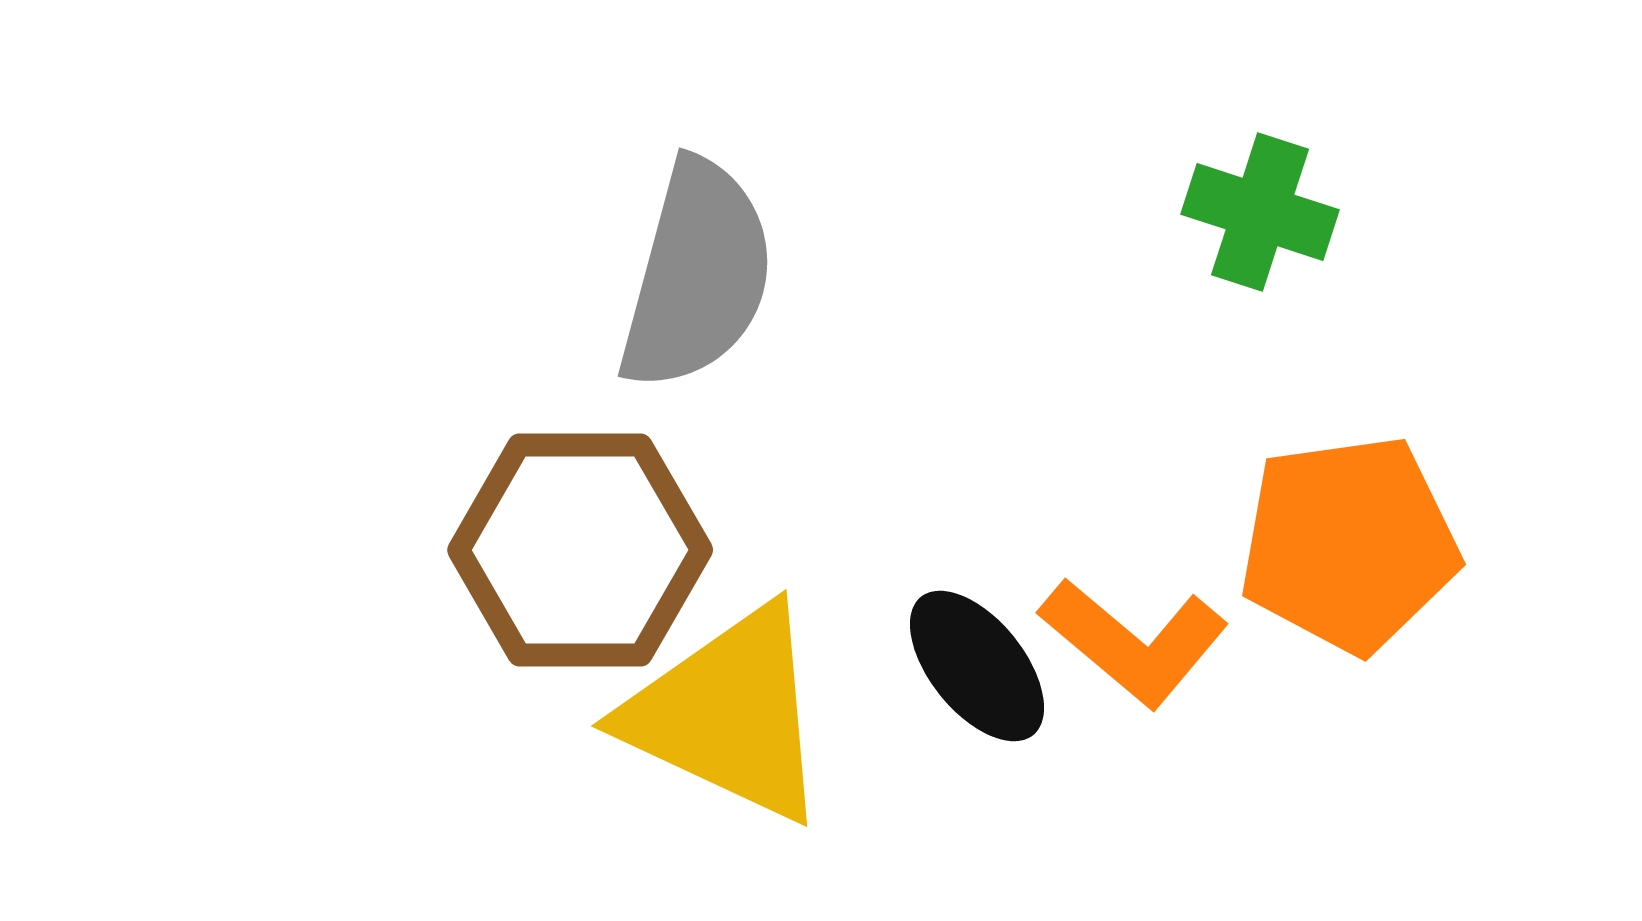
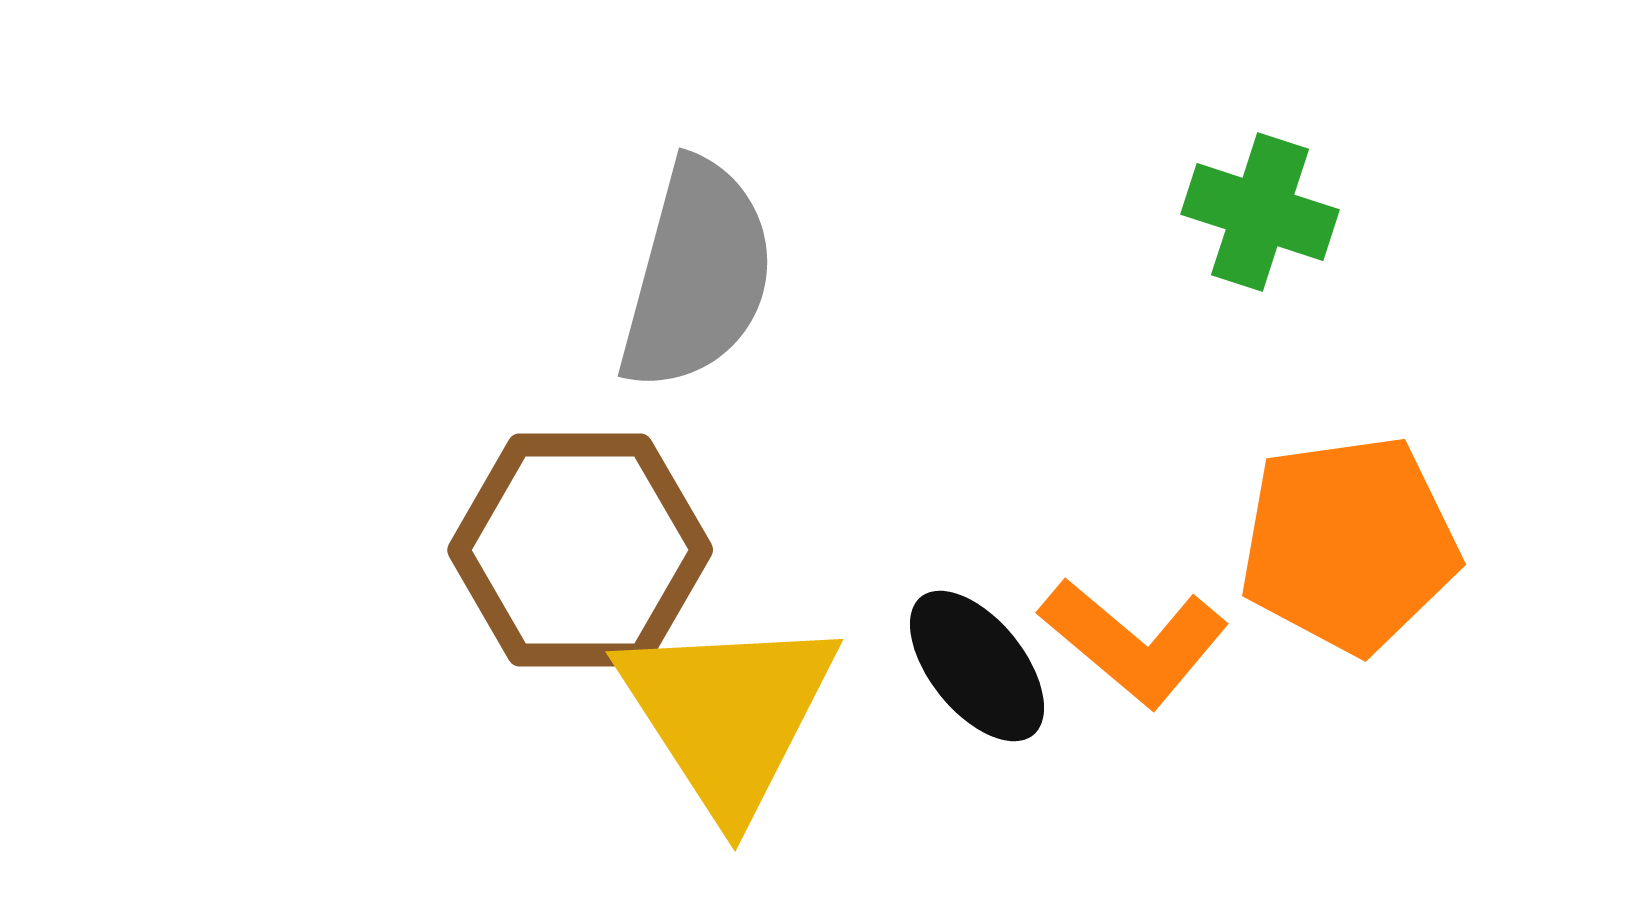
yellow triangle: rotated 32 degrees clockwise
